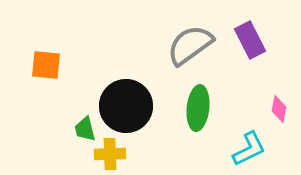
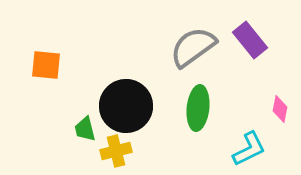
purple rectangle: rotated 12 degrees counterclockwise
gray semicircle: moved 3 px right, 2 px down
pink diamond: moved 1 px right
yellow cross: moved 6 px right, 3 px up; rotated 12 degrees counterclockwise
